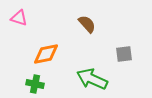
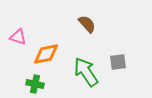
pink triangle: moved 1 px left, 19 px down
gray square: moved 6 px left, 8 px down
green arrow: moved 6 px left, 7 px up; rotated 32 degrees clockwise
